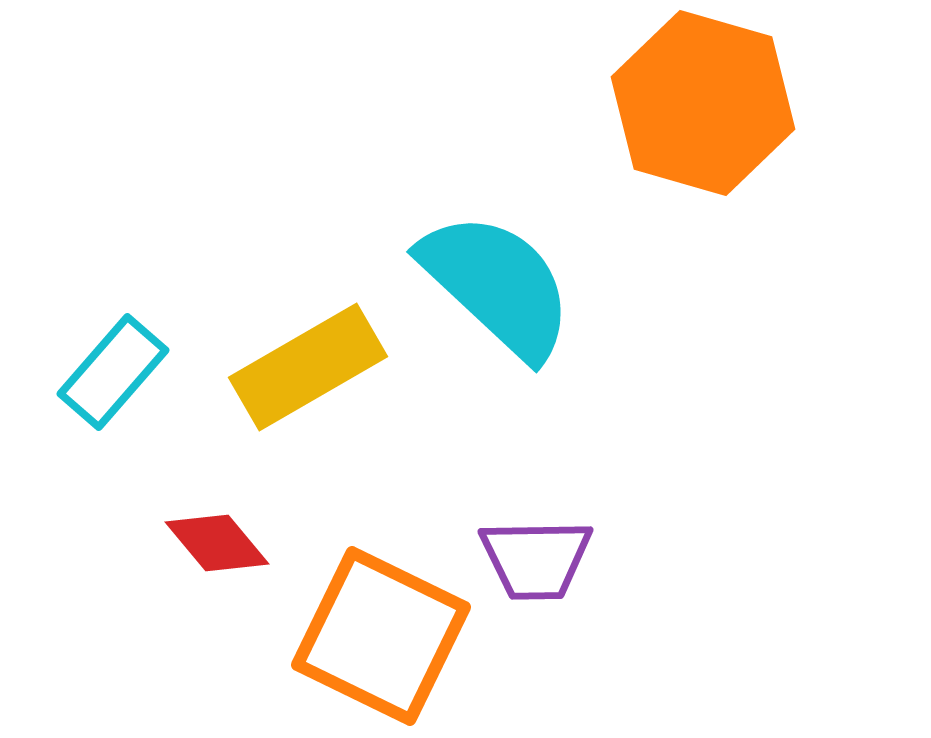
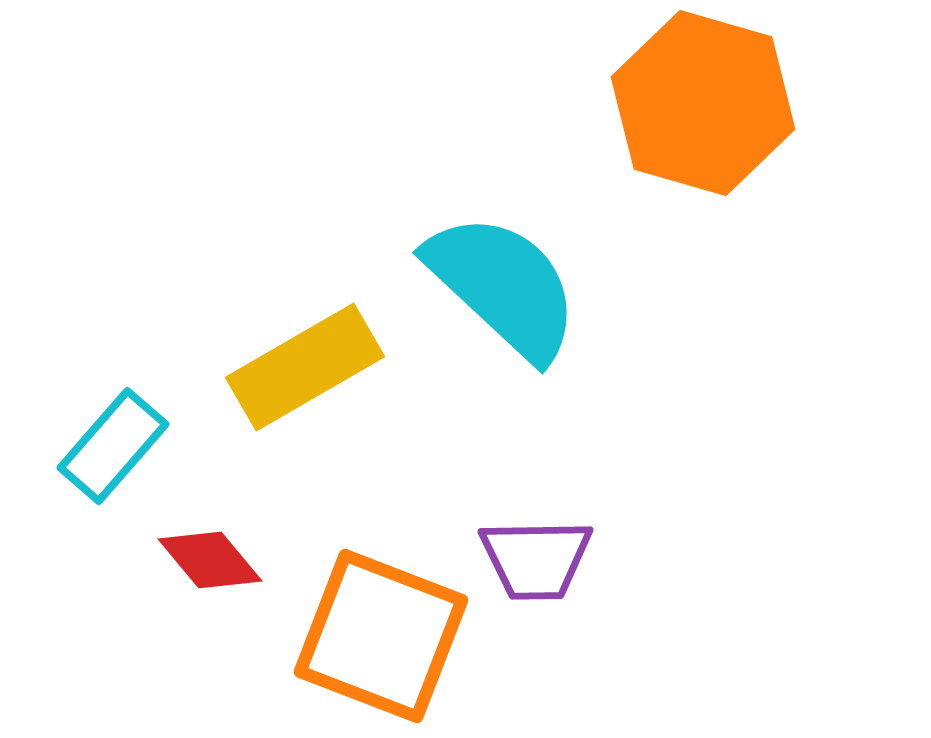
cyan semicircle: moved 6 px right, 1 px down
yellow rectangle: moved 3 px left
cyan rectangle: moved 74 px down
red diamond: moved 7 px left, 17 px down
orange square: rotated 5 degrees counterclockwise
